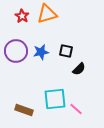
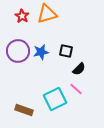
purple circle: moved 2 px right
cyan square: rotated 20 degrees counterclockwise
pink line: moved 20 px up
